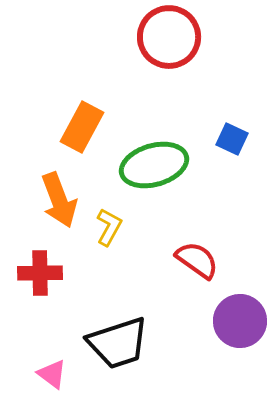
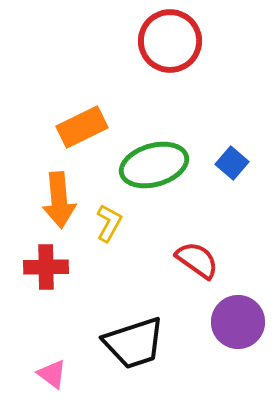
red circle: moved 1 px right, 4 px down
orange rectangle: rotated 36 degrees clockwise
blue square: moved 24 px down; rotated 16 degrees clockwise
orange arrow: rotated 16 degrees clockwise
yellow L-shape: moved 4 px up
red cross: moved 6 px right, 6 px up
purple circle: moved 2 px left, 1 px down
black trapezoid: moved 16 px right
